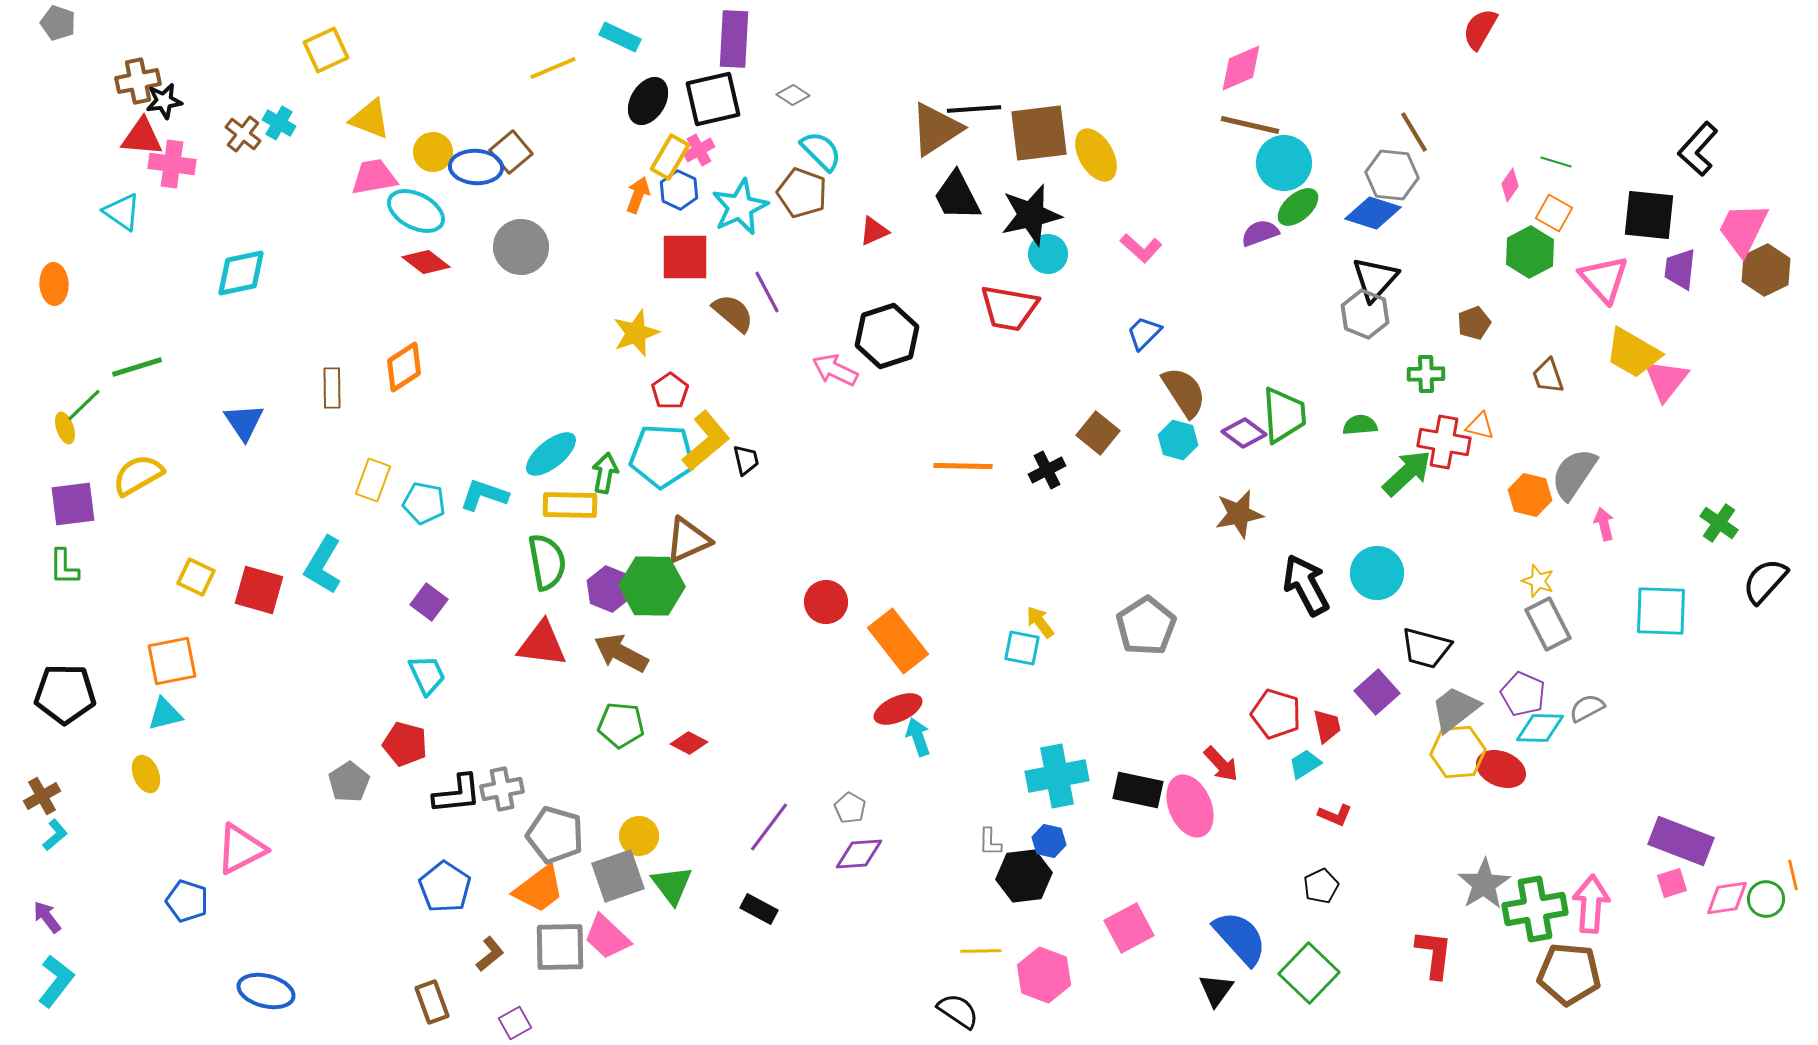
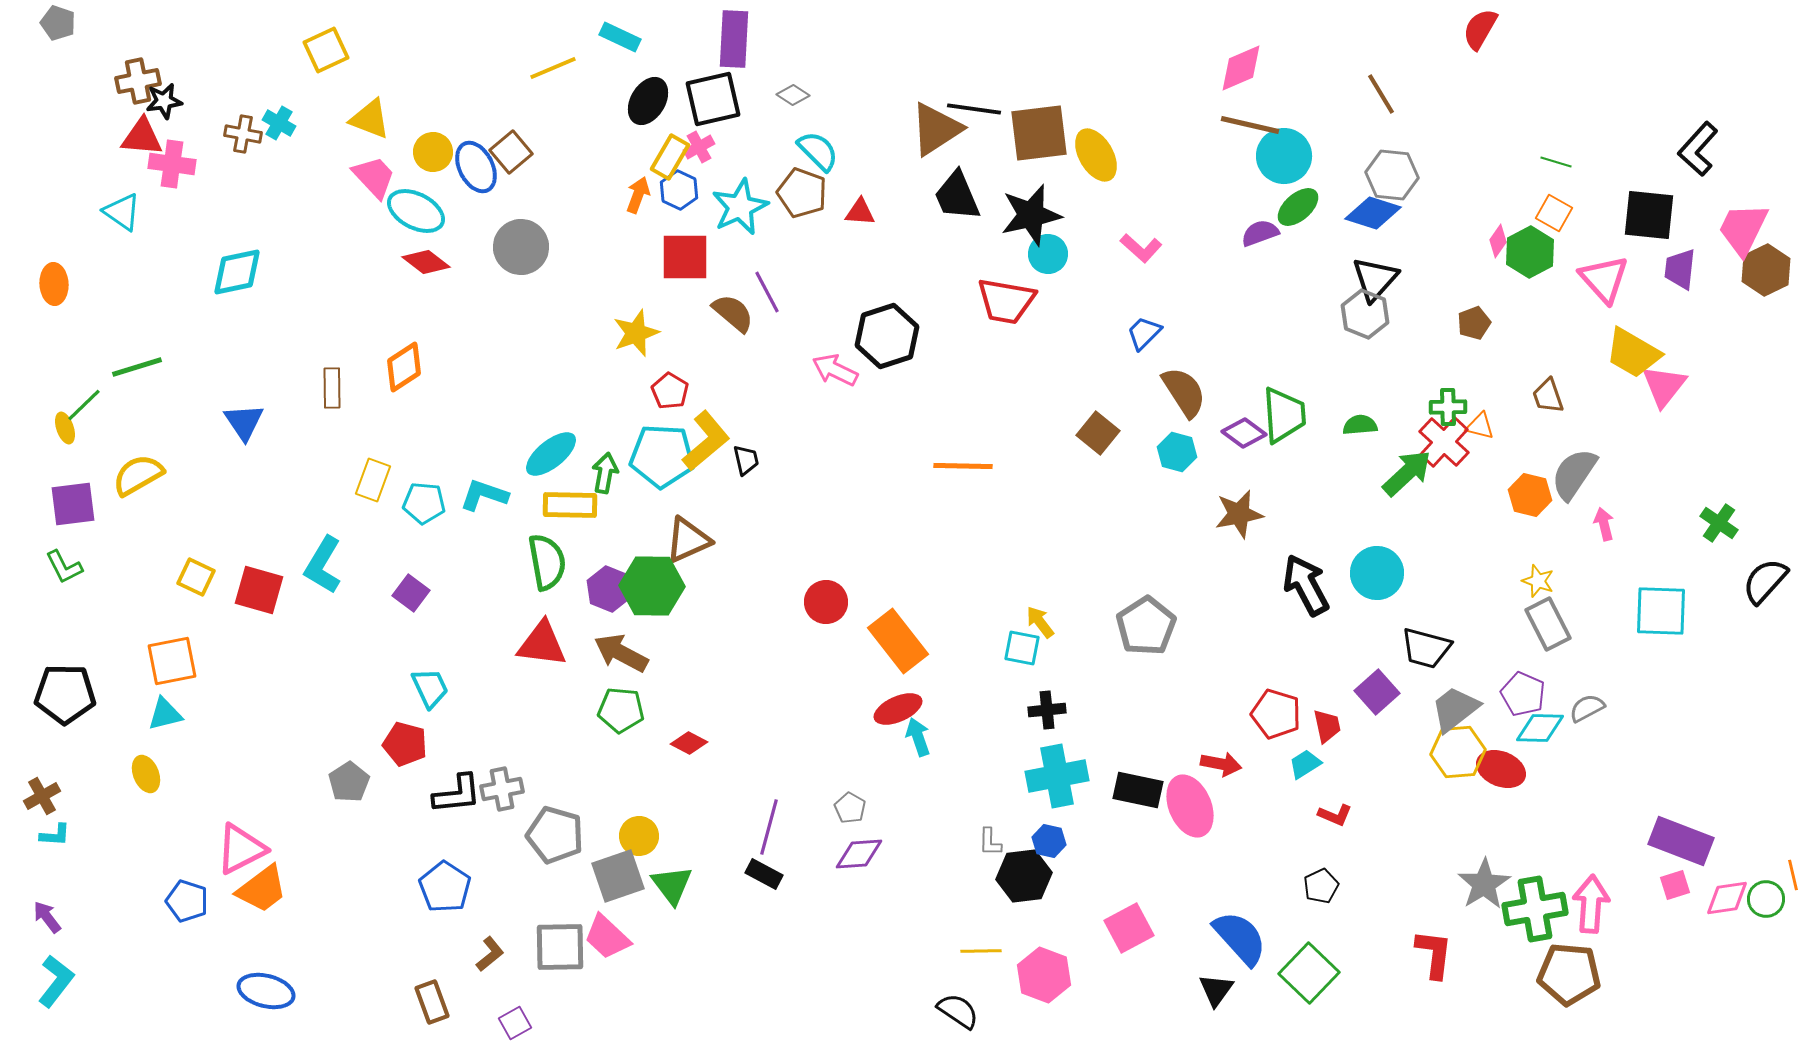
black line at (974, 109): rotated 12 degrees clockwise
brown line at (1414, 132): moved 33 px left, 38 px up
brown cross at (243, 134): rotated 27 degrees counterclockwise
pink cross at (699, 150): moved 3 px up
cyan semicircle at (821, 151): moved 3 px left
cyan circle at (1284, 163): moved 7 px up
blue ellipse at (476, 167): rotated 60 degrees clockwise
pink trapezoid at (374, 177): rotated 57 degrees clockwise
pink diamond at (1510, 185): moved 12 px left, 56 px down
black trapezoid at (957, 196): rotated 4 degrees clockwise
red triangle at (874, 231): moved 14 px left, 19 px up; rotated 28 degrees clockwise
cyan diamond at (241, 273): moved 4 px left, 1 px up
red trapezoid at (1009, 308): moved 3 px left, 7 px up
green cross at (1426, 374): moved 22 px right, 33 px down
brown trapezoid at (1548, 376): moved 20 px down
pink triangle at (1666, 380): moved 2 px left, 6 px down
red pentagon at (670, 391): rotated 6 degrees counterclockwise
cyan hexagon at (1178, 440): moved 1 px left, 12 px down
red cross at (1444, 442): rotated 33 degrees clockwise
black cross at (1047, 470): moved 240 px down; rotated 21 degrees clockwise
cyan pentagon at (424, 503): rotated 6 degrees counterclockwise
green L-shape at (64, 567): rotated 27 degrees counterclockwise
purple square at (429, 602): moved 18 px left, 9 px up
cyan trapezoid at (427, 675): moved 3 px right, 13 px down
green pentagon at (621, 725): moved 15 px up
red arrow at (1221, 764): rotated 36 degrees counterclockwise
purple line at (769, 827): rotated 22 degrees counterclockwise
cyan L-shape at (55, 835): rotated 44 degrees clockwise
pink square at (1672, 883): moved 3 px right, 2 px down
orange trapezoid at (539, 889): moved 277 px left
black rectangle at (759, 909): moved 5 px right, 35 px up
